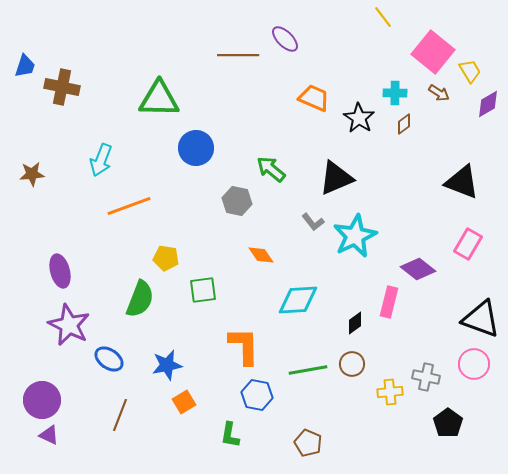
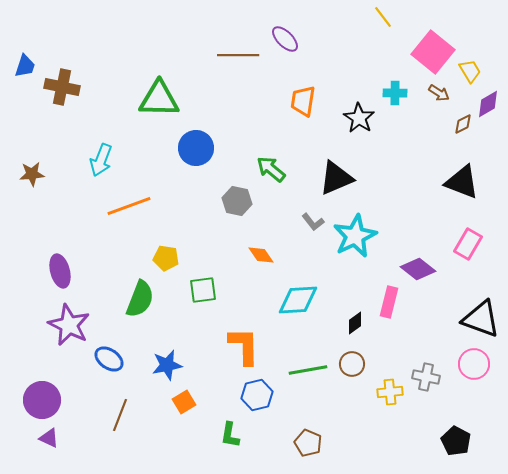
orange trapezoid at (314, 98): moved 11 px left, 3 px down; rotated 104 degrees counterclockwise
brown diamond at (404, 124): moved 59 px right; rotated 10 degrees clockwise
blue hexagon at (257, 395): rotated 24 degrees counterclockwise
black pentagon at (448, 423): moved 8 px right, 18 px down; rotated 8 degrees counterclockwise
purple triangle at (49, 435): moved 3 px down
